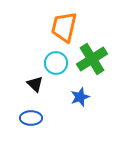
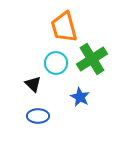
orange trapezoid: rotated 28 degrees counterclockwise
black triangle: moved 2 px left
blue star: rotated 24 degrees counterclockwise
blue ellipse: moved 7 px right, 2 px up
